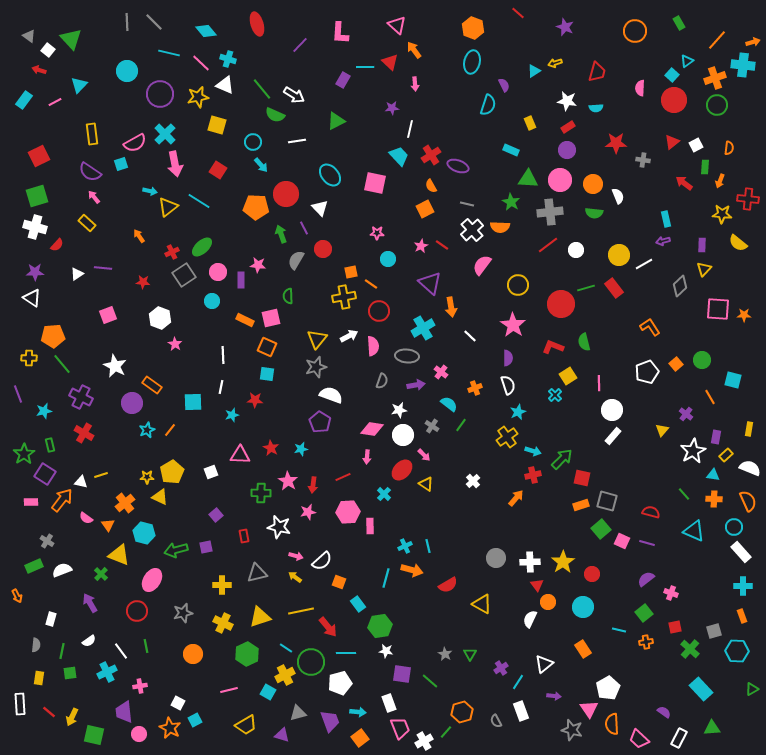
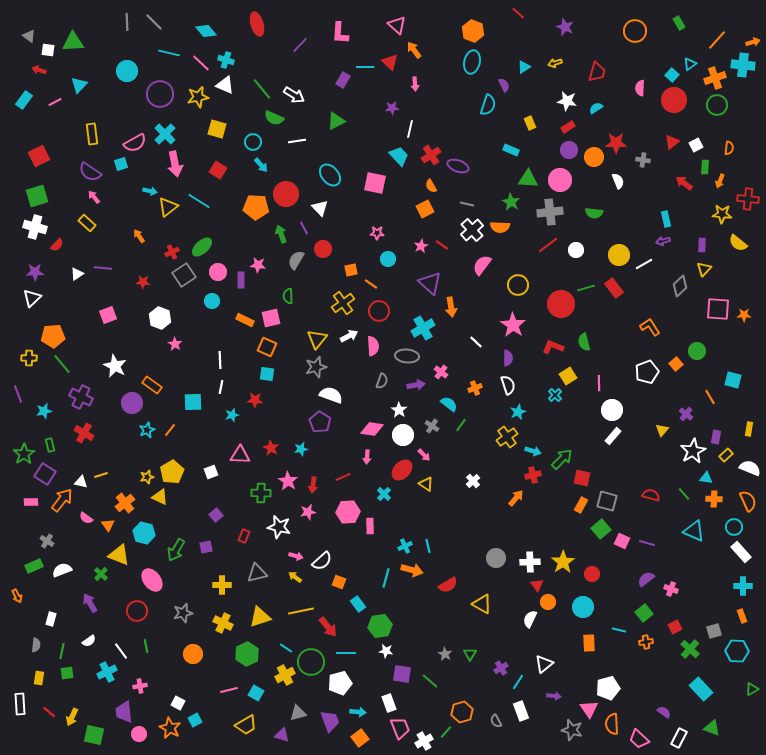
orange hexagon at (473, 28): moved 3 px down
green triangle at (71, 39): moved 2 px right, 3 px down; rotated 50 degrees counterclockwise
white square at (48, 50): rotated 32 degrees counterclockwise
cyan cross at (228, 59): moved 2 px left, 1 px down
cyan triangle at (687, 61): moved 3 px right, 3 px down
cyan triangle at (534, 71): moved 10 px left, 4 px up
cyan semicircle at (596, 108): rotated 152 degrees clockwise
green semicircle at (275, 115): moved 1 px left, 3 px down
yellow square at (217, 125): moved 4 px down
purple circle at (567, 150): moved 2 px right
orange circle at (593, 184): moved 1 px right, 27 px up
white semicircle at (618, 196): moved 15 px up
orange square at (351, 272): moved 2 px up
yellow cross at (344, 297): moved 1 px left, 6 px down; rotated 25 degrees counterclockwise
white triangle at (32, 298): rotated 42 degrees clockwise
white line at (470, 336): moved 6 px right, 6 px down
white line at (223, 355): moved 3 px left, 5 px down
green circle at (702, 360): moved 5 px left, 9 px up
white star at (399, 410): rotated 28 degrees counterclockwise
cyan triangle at (713, 475): moved 7 px left, 3 px down
yellow star at (147, 477): rotated 16 degrees counterclockwise
orange rectangle at (581, 505): rotated 42 degrees counterclockwise
red semicircle at (651, 512): moved 17 px up
red rectangle at (244, 536): rotated 32 degrees clockwise
green arrow at (176, 550): rotated 45 degrees counterclockwise
pink ellipse at (152, 580): rotated 70 degrees counterclockwise
pink cross at (671, 593): moved 4 px up
red square at (675, 627): rotated 16 degrees counterclockwise
orange rectangle at (583, 649): moved 6 px right, 6 px up; rotated 30 degrees clockwise
green square at (70, 673): moved 3 px left
white pentagon at (608, 688): rotated 15 degrees clockwise
cyan square at (268, 692): moved 12 px left, 1 px down
green triangle at (712, 728): rotated 24 degrees clockwise
